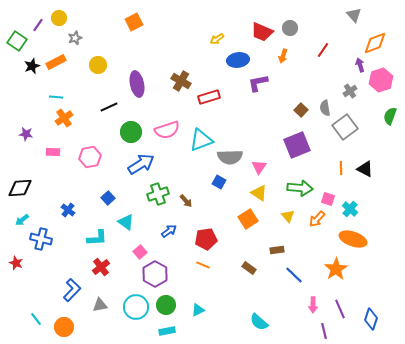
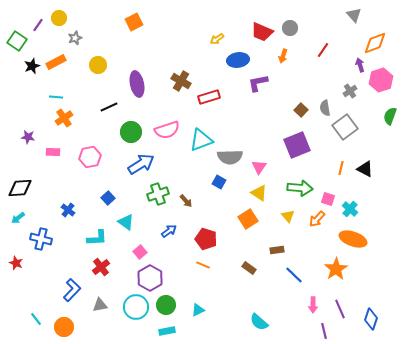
purple star at (26, 134): moved 2 px right, 3 px down
orange line at (341, 168): rotated 16 degrees clockwise
cyan arrow at (22, 220): moved 4 px left, 2 px up
red pentagon at (206, 239): rotated 25 degrees clockwise
purple hexagon at (155, 274): moved 5 px left, 4 px down
